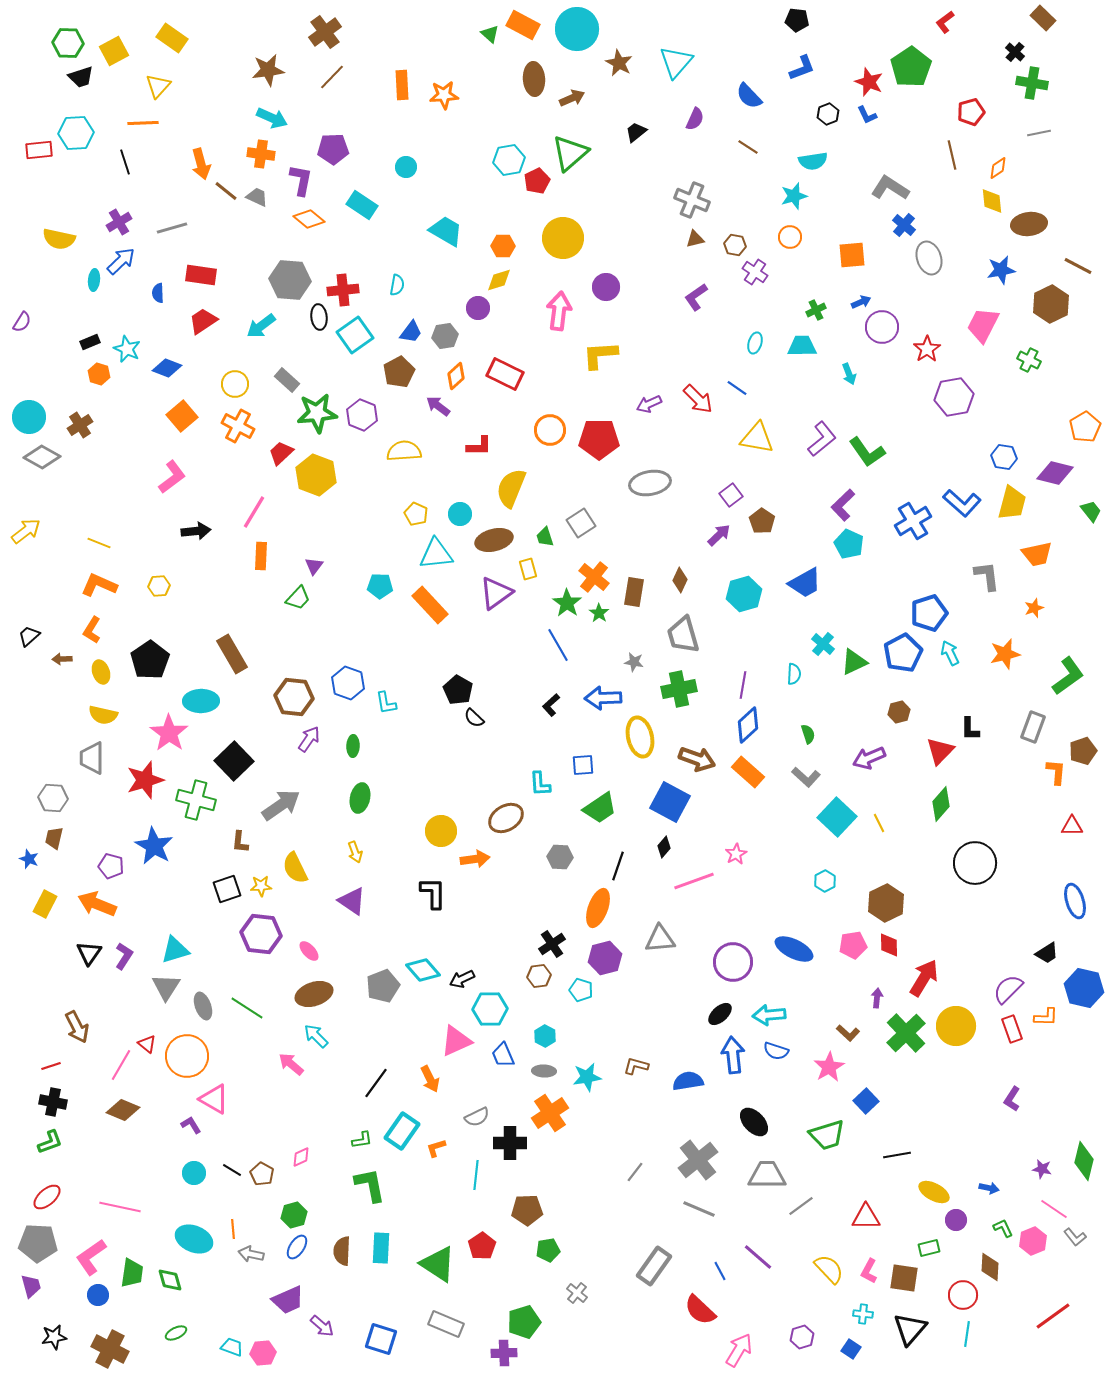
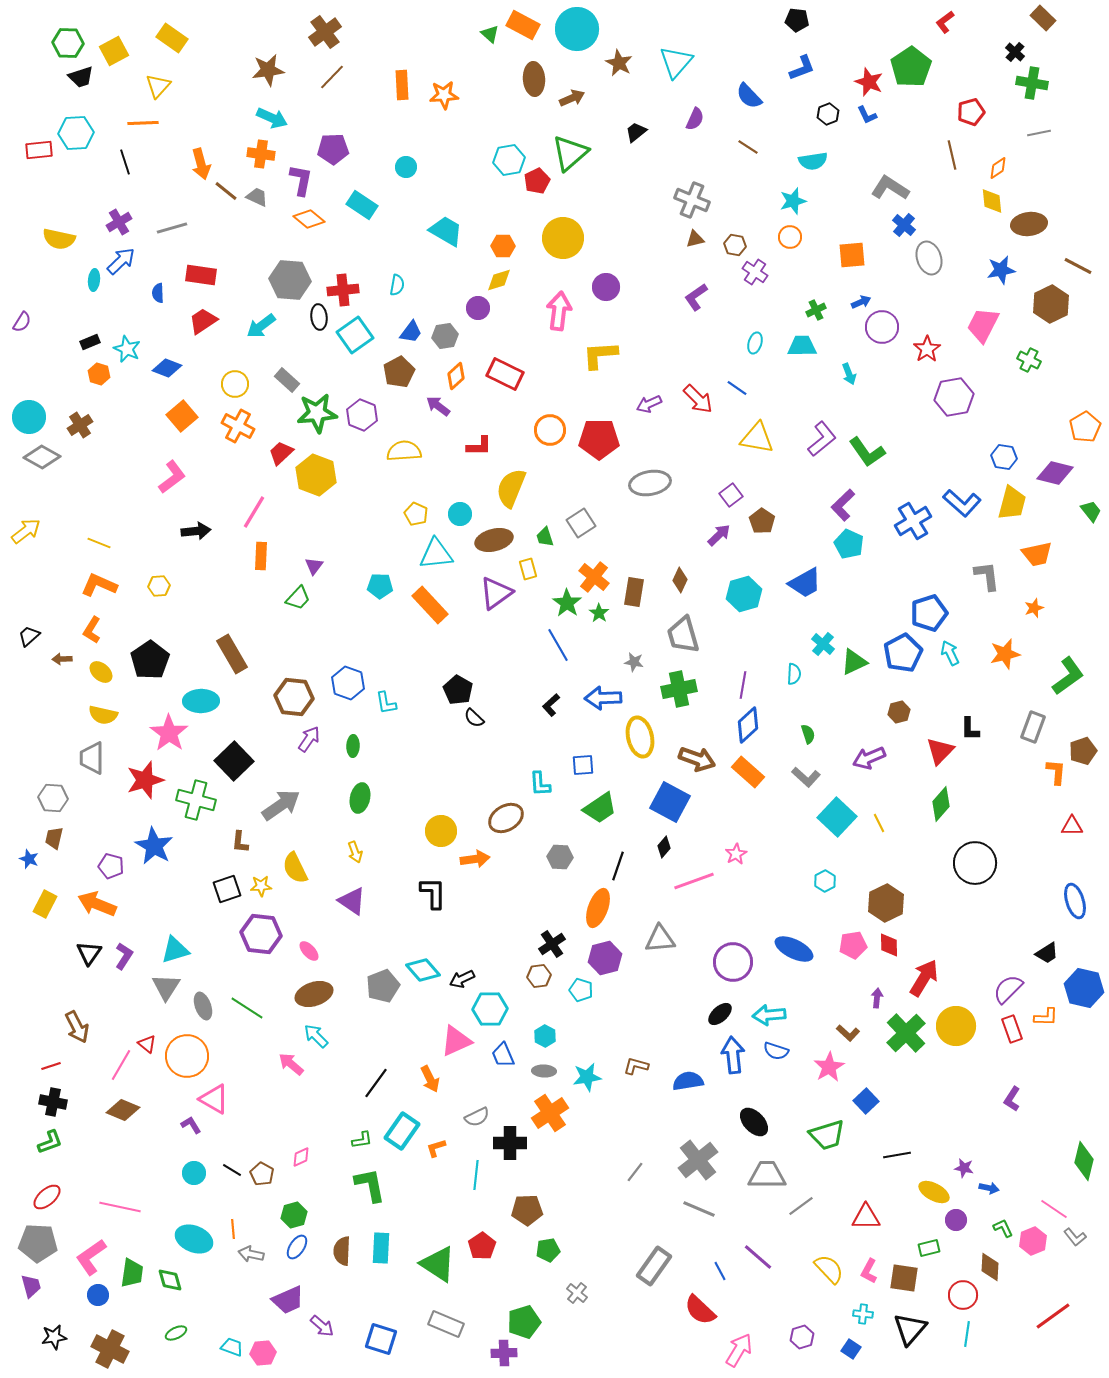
cyan star at (794, 196): moved 1 px left, 5 px down
yellow ellipse at (101, 672): rotated 30 degrees counterclockwise
purple star at (1042, 1169): moved 78 px left, 1 px up
